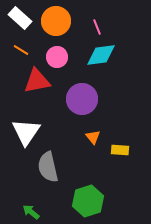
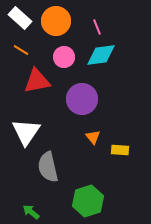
pink circle: moved 7 px right
